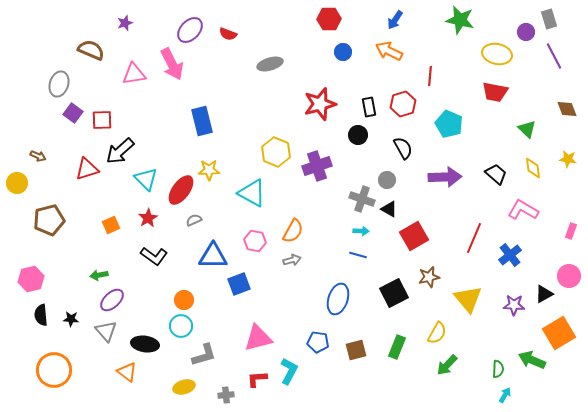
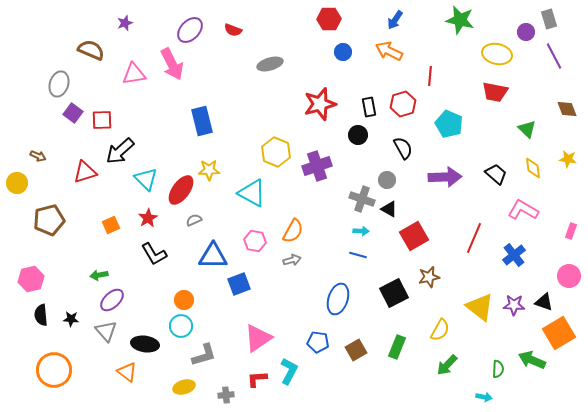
red semicircle at (228, 34): moved 5 px right, 4 px up
red triangle at (87, 169): moved 2 px left, 3 px down
blue cross at (510, 255): moved 4 px right
black L-shape at (154, 256): moved 2 px up; rotated 24 degrees clockwise
black triangle at (544, 294): moved 8 px down; rotated 48 degrees clockwise
yellow triangle at (468, 299): moved 12 px right, 8 px down; rotated 12 degrees counterclockwise
yellow semicircle at (437, 333): moved 3 px right, 3 px up
pink triangle at (258, 338): rotated 20 degrees counterclockwise
brown square at (356, 350): rotated 15 degrees counterclockwise
cyan arrow at (505, 395): moved 21 px left, 2 px down; rotated 70 degrees clockwise
